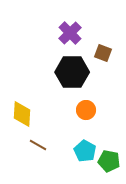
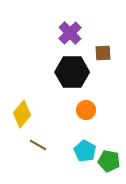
brown square: rotated 24 degrees counterclockwise
yellow diamond: rotated 36 degrees clockwise
